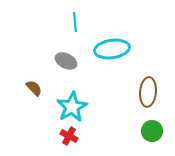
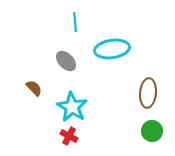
gray ellipse: rotated 20 degrees clockwise
brown ellipse: moved 1 px down
cyan star: rotated 12 degrees counterclockwise
